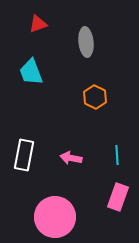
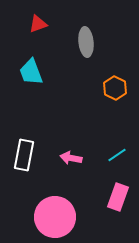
orange hexagon: moved 20 px right, 9 px up
cyan line: rotated 60 degrees clockwise
